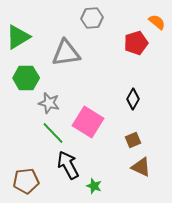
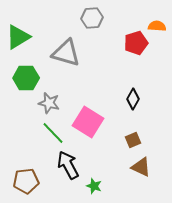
orange semicircle: moved 4 px down; rotated 36 degrees counterclockwise
gray triangle: rotated 24 degrees clockwise
